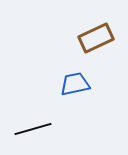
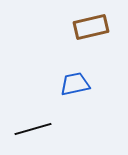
brown rectangle: moved 5 px left, 11 px up; rotated 12 degrees clockwise
